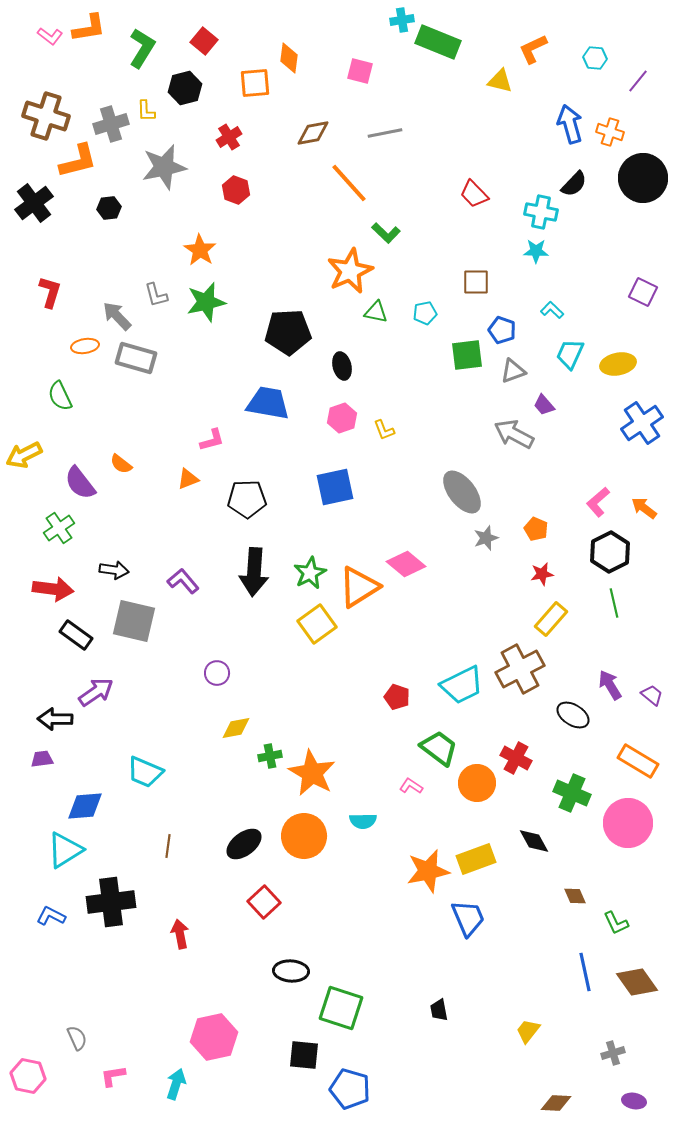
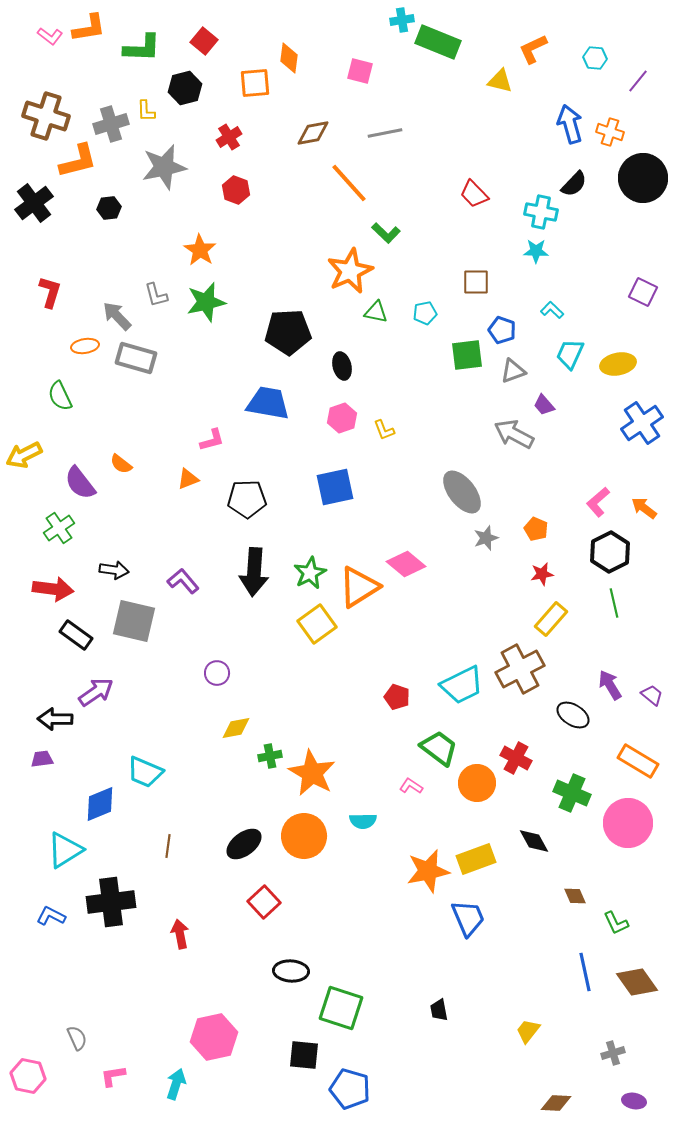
green L-shape at (142, 48): rotated 60 degrees clockwise
blue diamond at (85, 806): moved 15 px right, 2 px up; rotated 18 degrees counterclockwise
